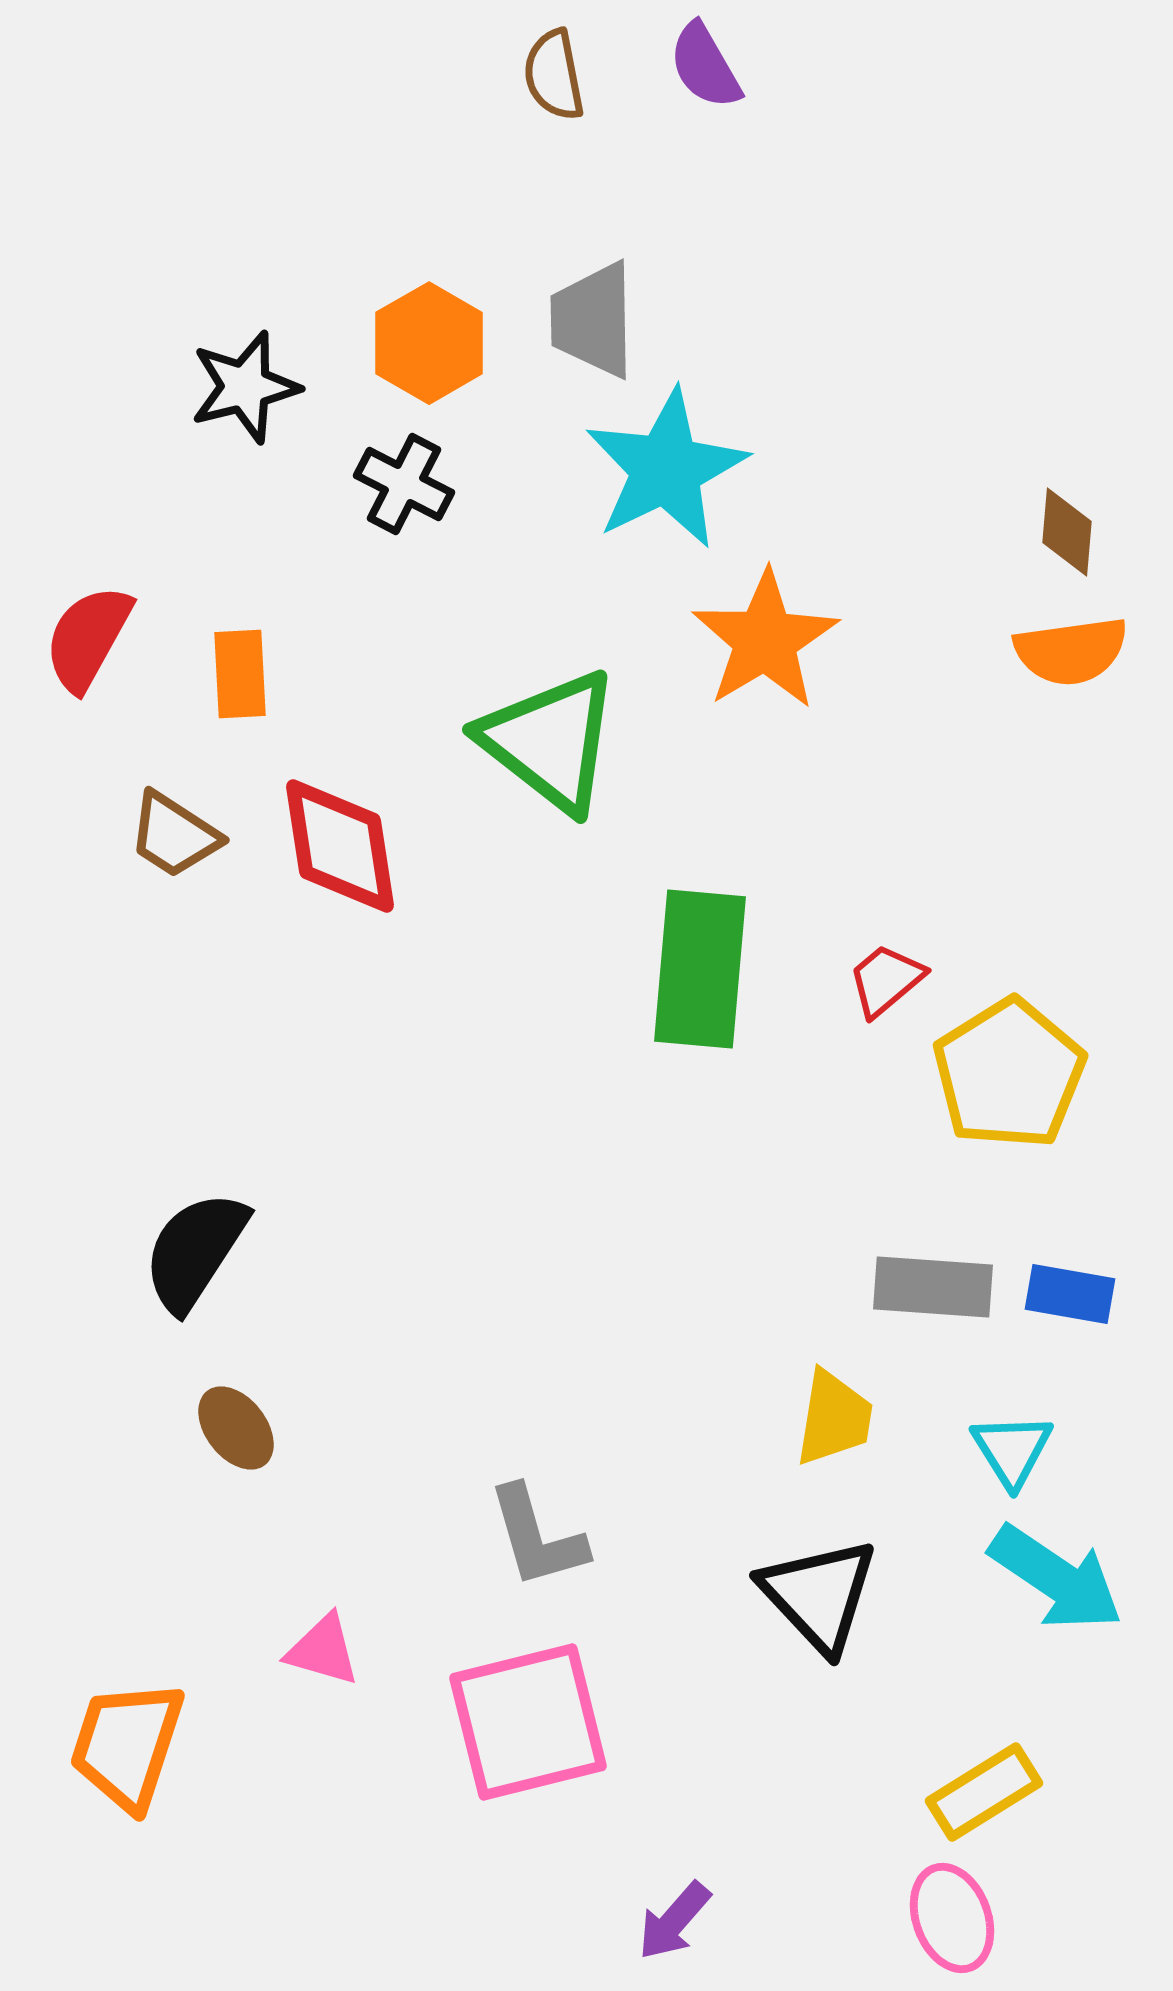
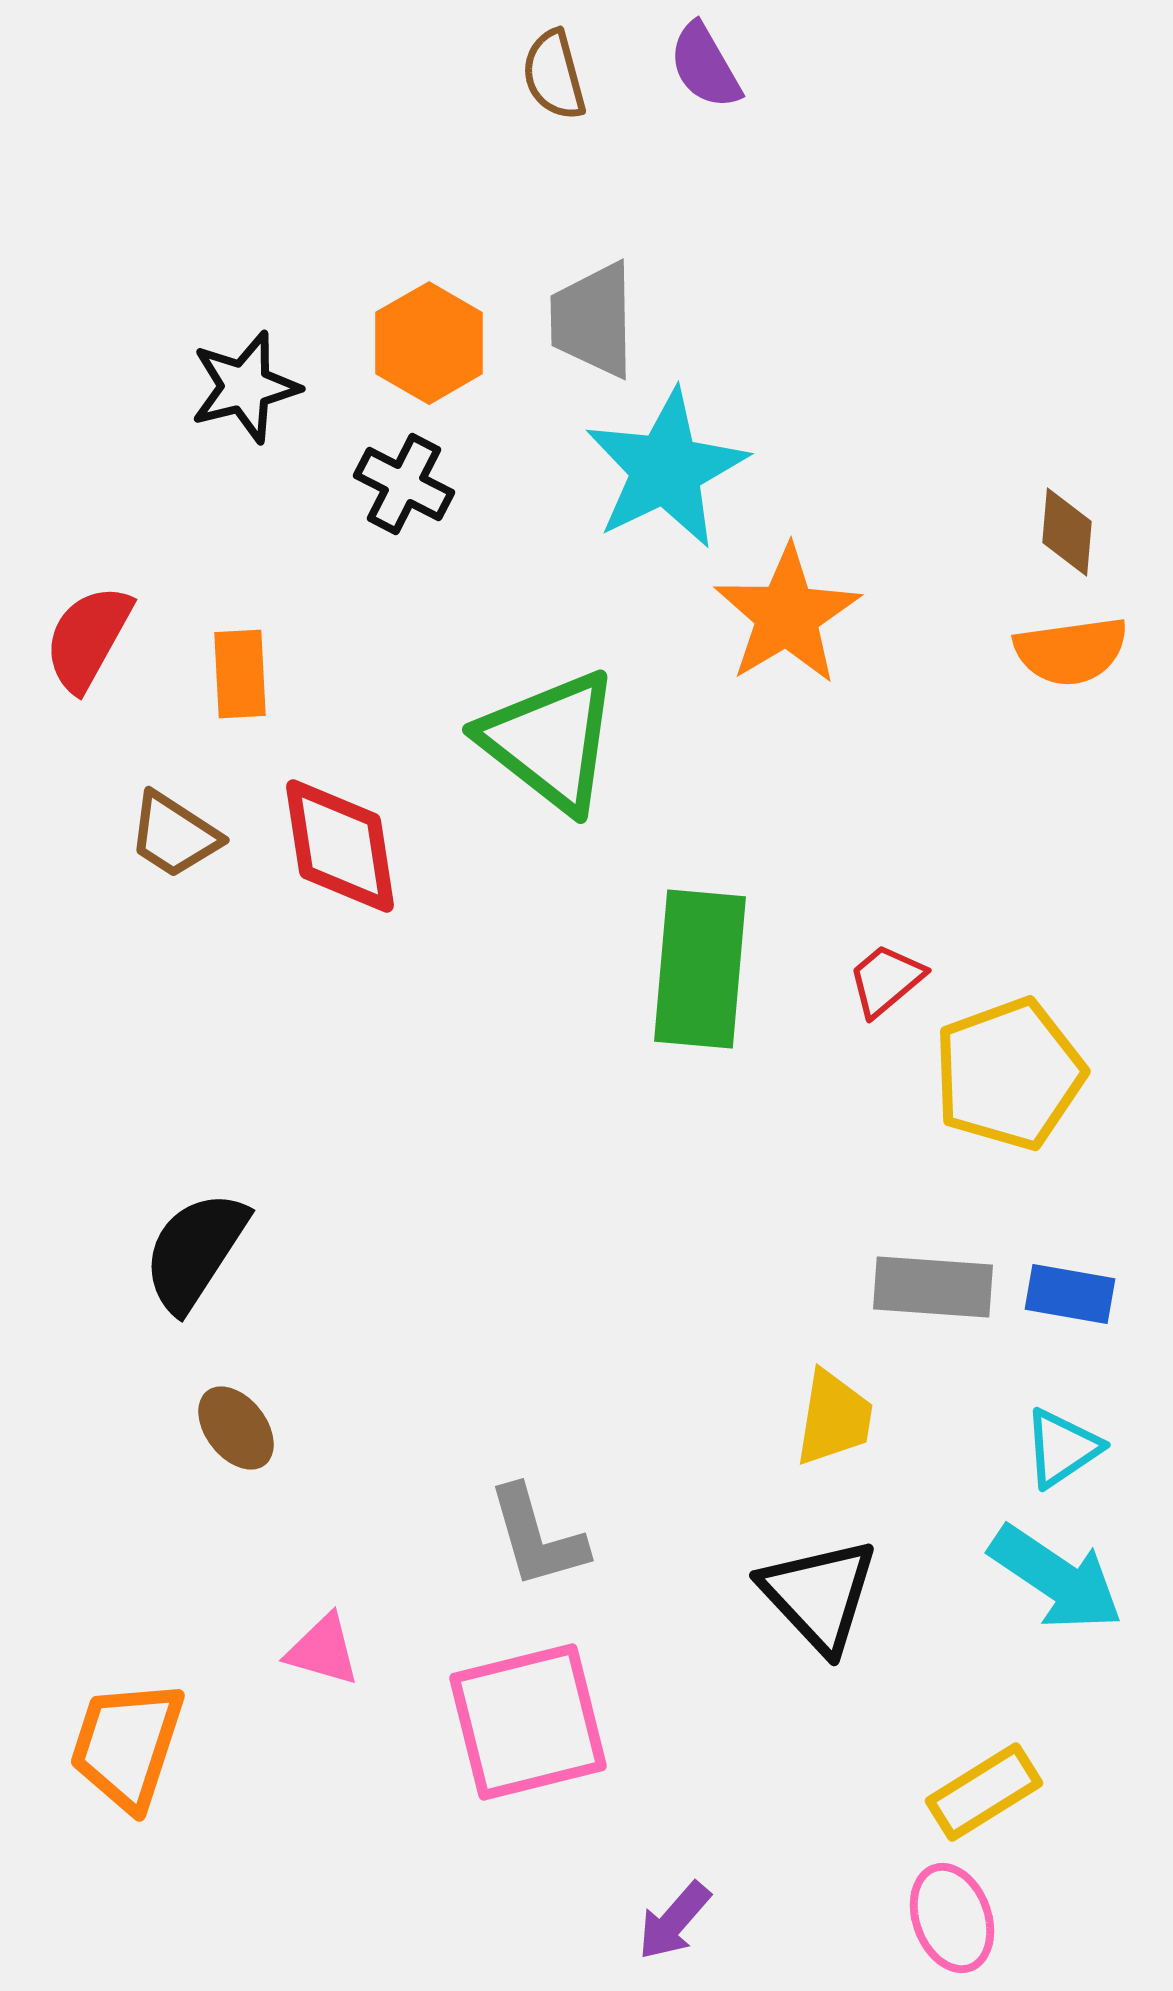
brown semicircle: rotated 4 degrees counterclockwise
orange star: moved 22 px right, 25 px up
yellow pentagon: rotated 12 degrees clockwise
cyan triangle: moved 50 px right, 2 px up; rotated 28 degrees clockwise
